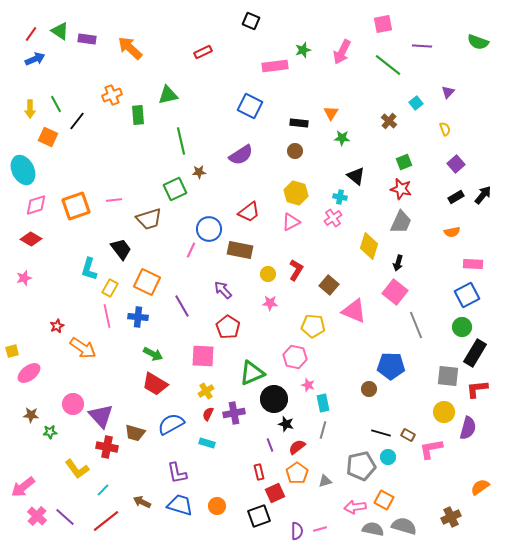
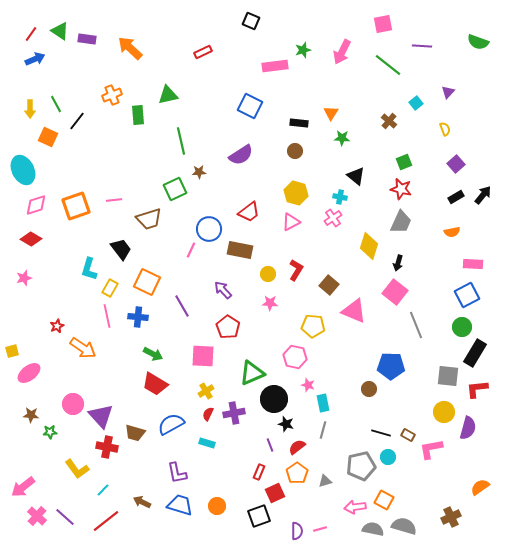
red rectangle at (259, 472): rotated 35 degrees clockwise
